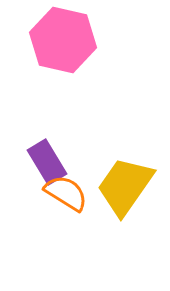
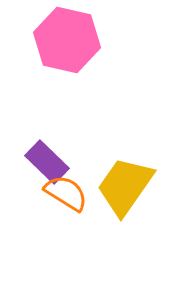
pink hexagon: moved 4 px right
purple rectangle: rotated 15 degrees counterclockwise
